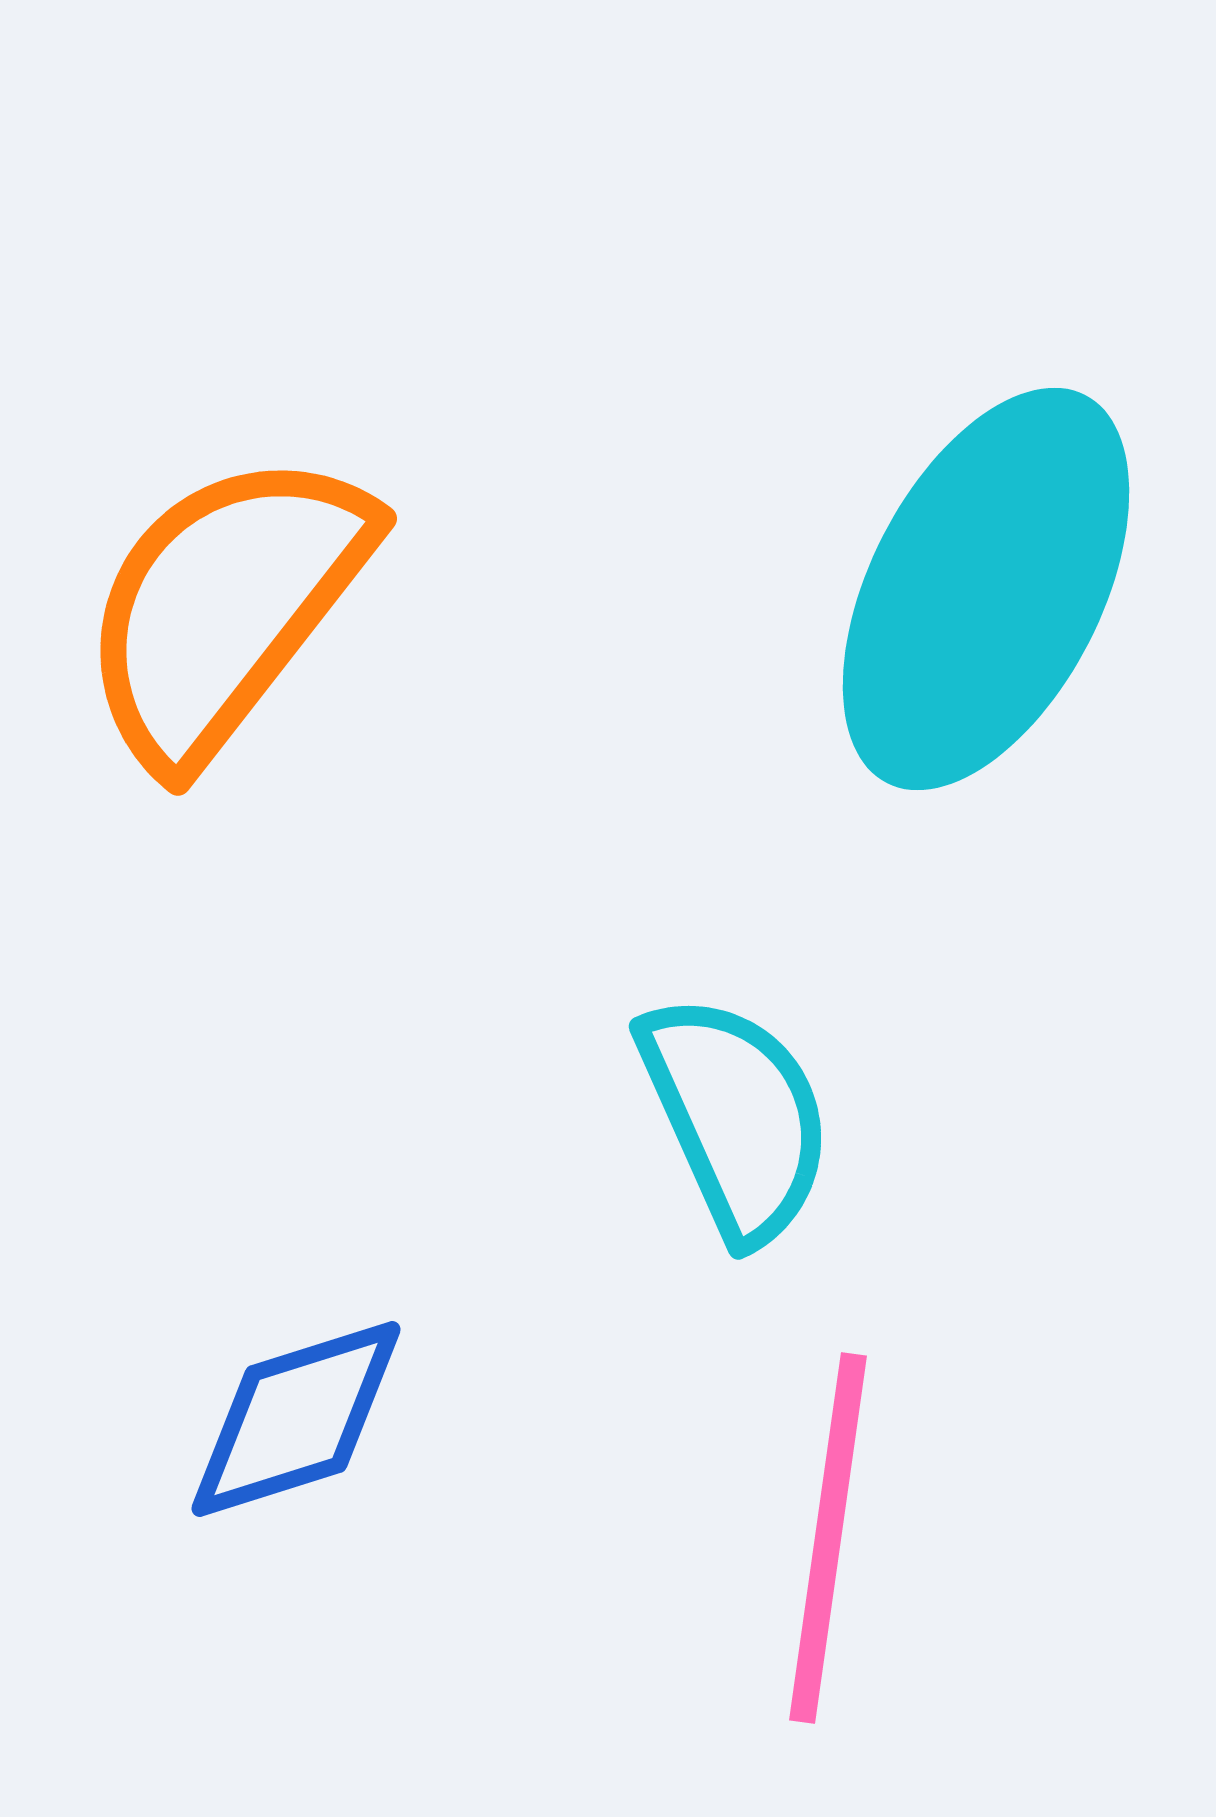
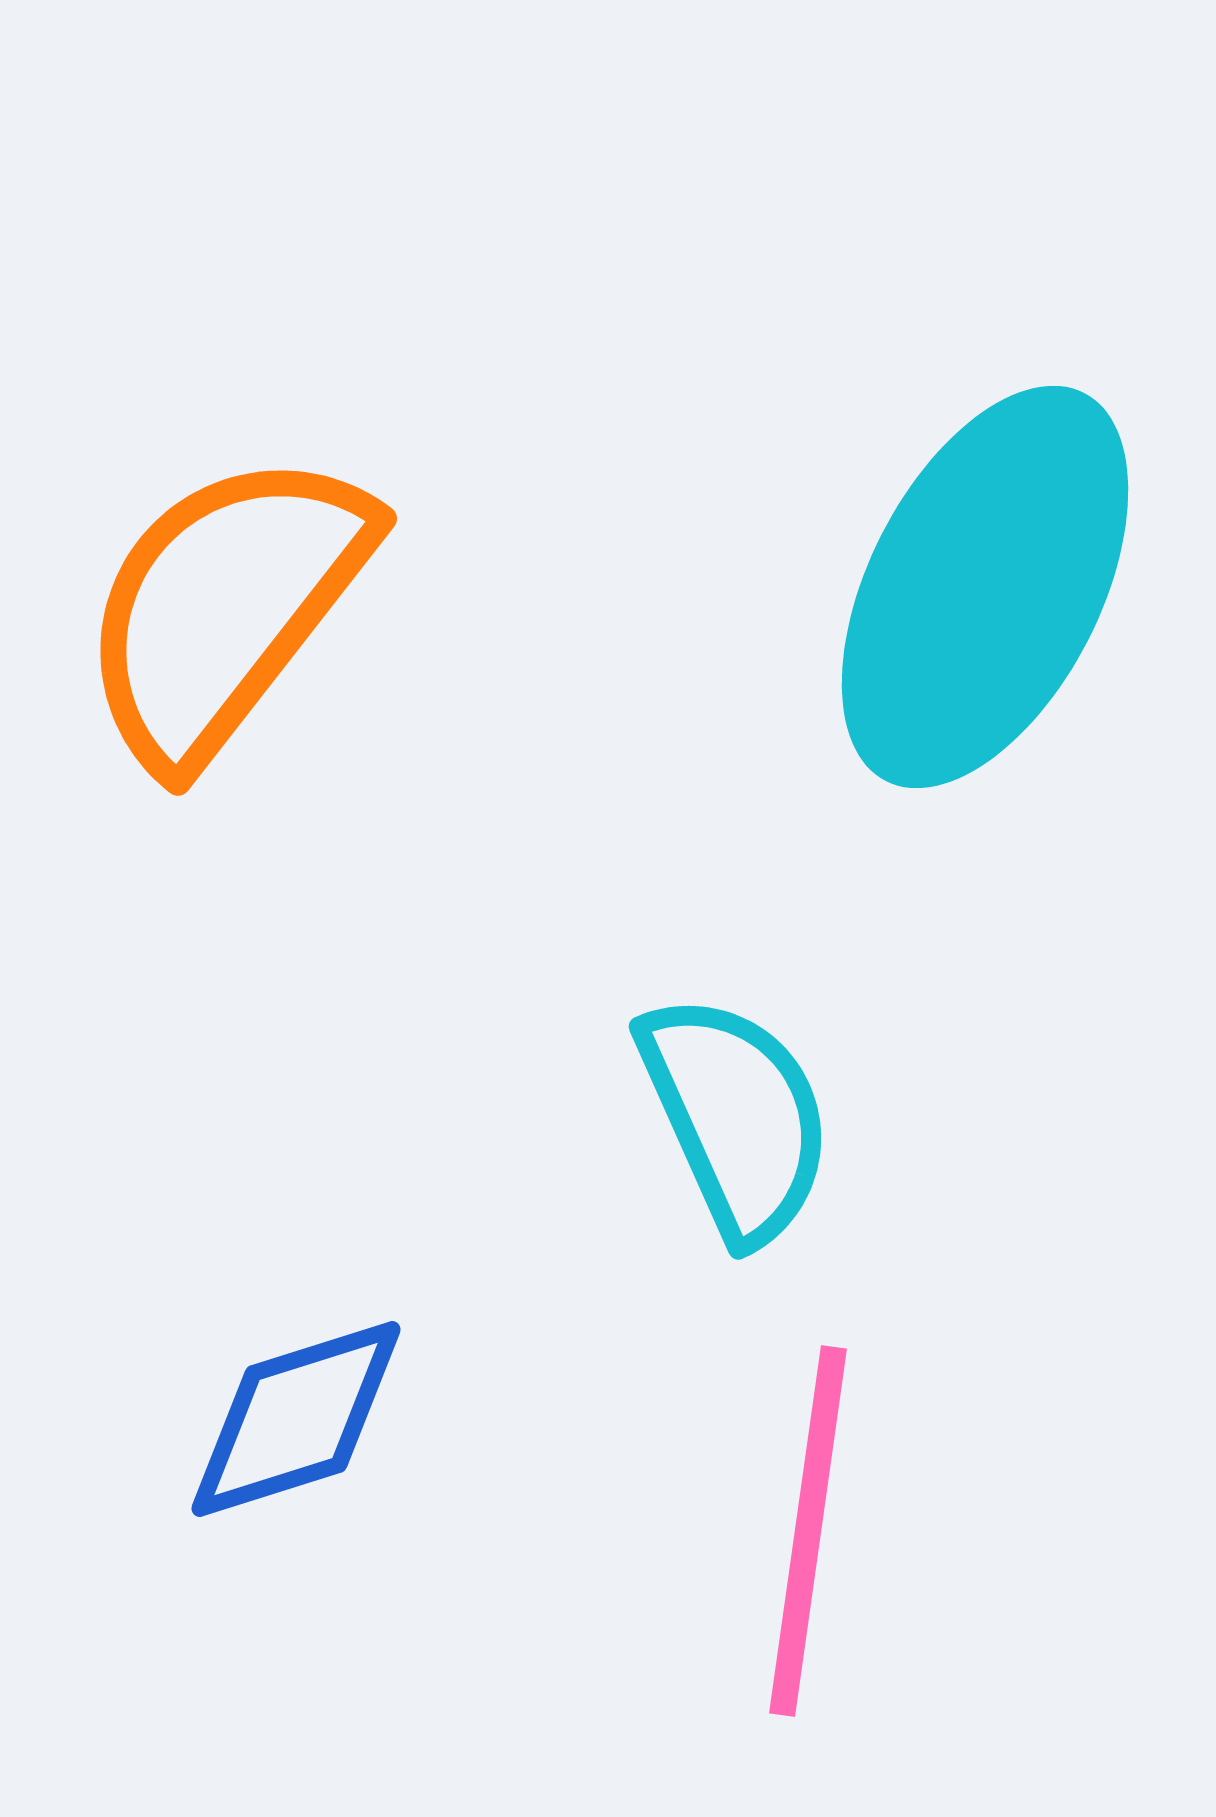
cyan ellipse: moved 1 px left, 2 px up
pink line: moved 20 px left, 7 px up
